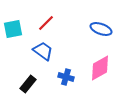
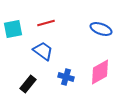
red line: rotated 30 degrees clockwise
pink diamond: moved 4 px down
